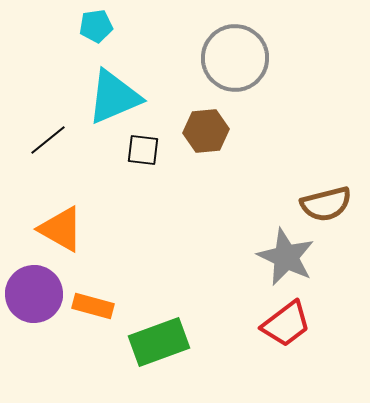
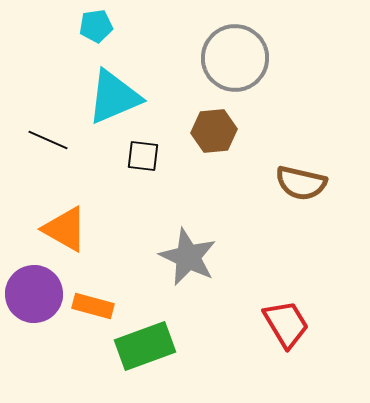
brown hexagon: moved 8 px right
black line: rotated 63 degrees clockwise
black square: moved 6 px down
brown semicircle: moved 25 px left, 21 px up; rotated 27 degrees clockwise
orange triangle: moved 4 px right
gray star: moved 98 px left
red trapezoid: rotated 84 degrees counterclockwise
green rectangle: moved 14 px left, 4 px down
